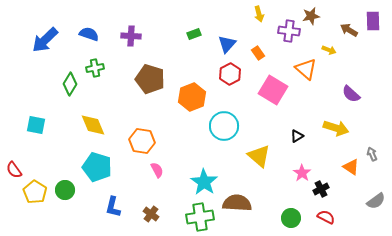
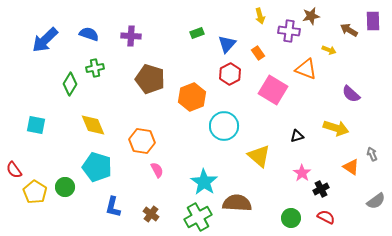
yellow arrow at (259, 14): moved 1 px right, 2 px down
green rectangle at (194, 34): moved 3 px right, 1 px up
orange triangle at (306, 69): rotated 20 degrees counterclockwise
black triangle at (297, 136): rotated 16 degrees clockwise
green circle at (65, 190): moved 3 px up
green cross at (200, 217): moved 2 px left; rotated 20 degrees counterclockwise
